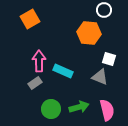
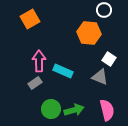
white square: rotated 16 degrees clockwise
green arrow: moved 5 px left, 3 px down
